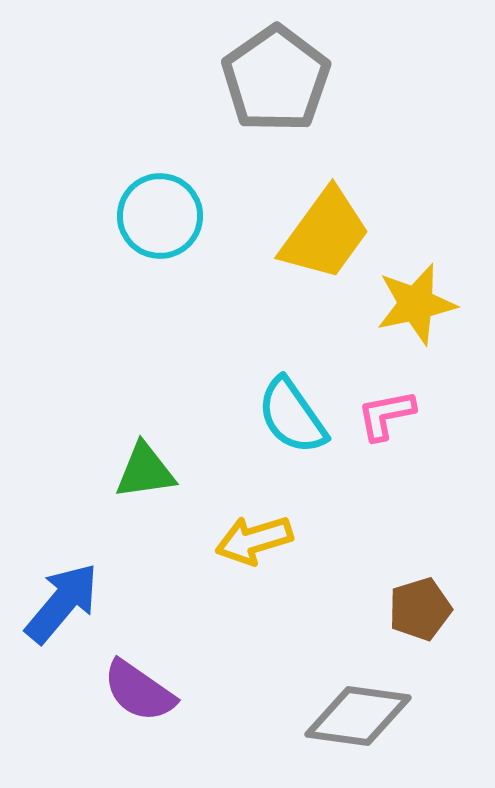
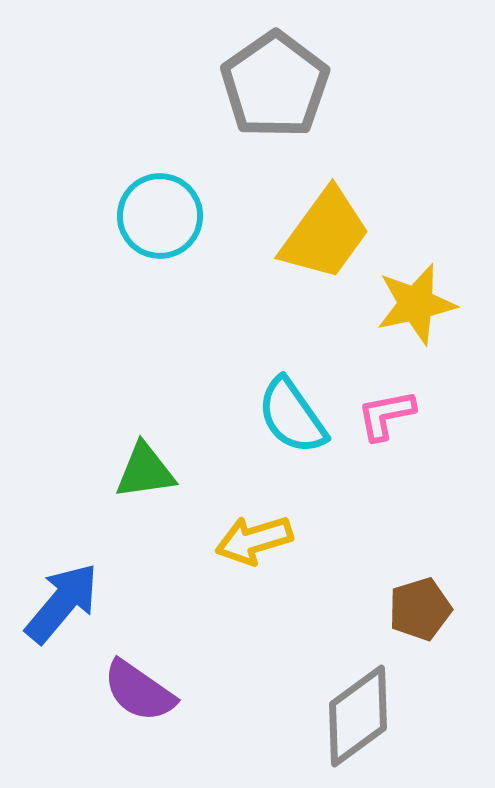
gray pentagon: moved 1 px left, 6 px down
gray diamond: rotated 44 degrees counterclockwise
